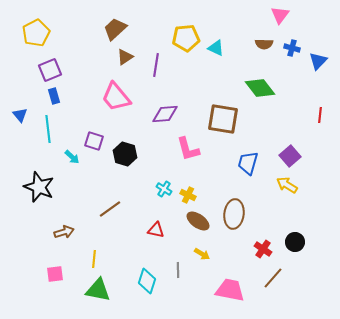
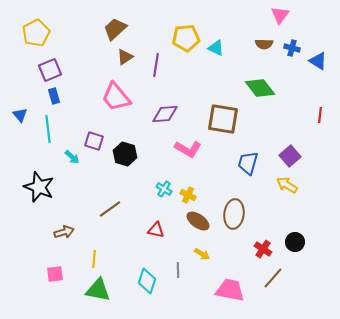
blue triangle at (318, 61): rotated 42 degrees counterclockwise
pink L-shape at (188, 149): rotated 44 degrees counterclockwise
